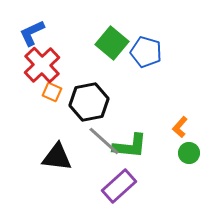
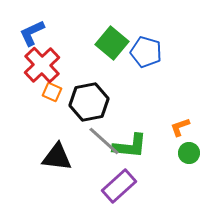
orange L-shape: rotated 30 degrees clockwise
